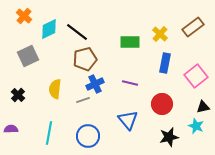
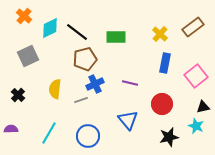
cyan diamond: moved 1 px right, 1 px up
green rectangle: moved 14 px left, 5 px up
gray line: moved 2 px left
cyan line: rotated 20 degrees clockwise
